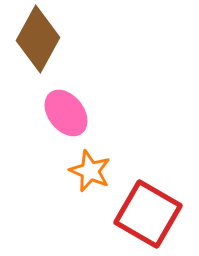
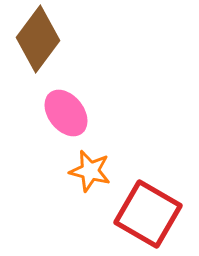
brown diamond: rotated 8 degrees clockwise
orange star: rotated 9 degrees counterclockwise
